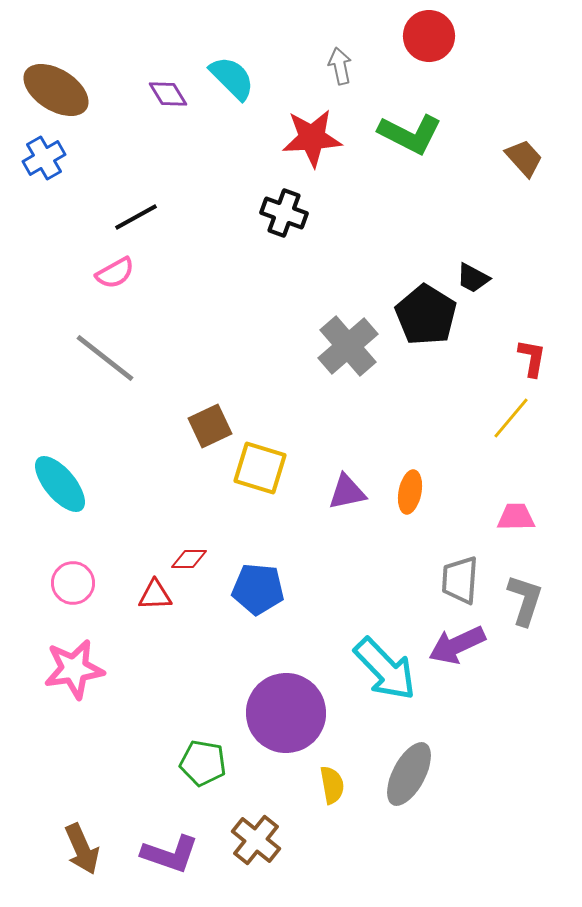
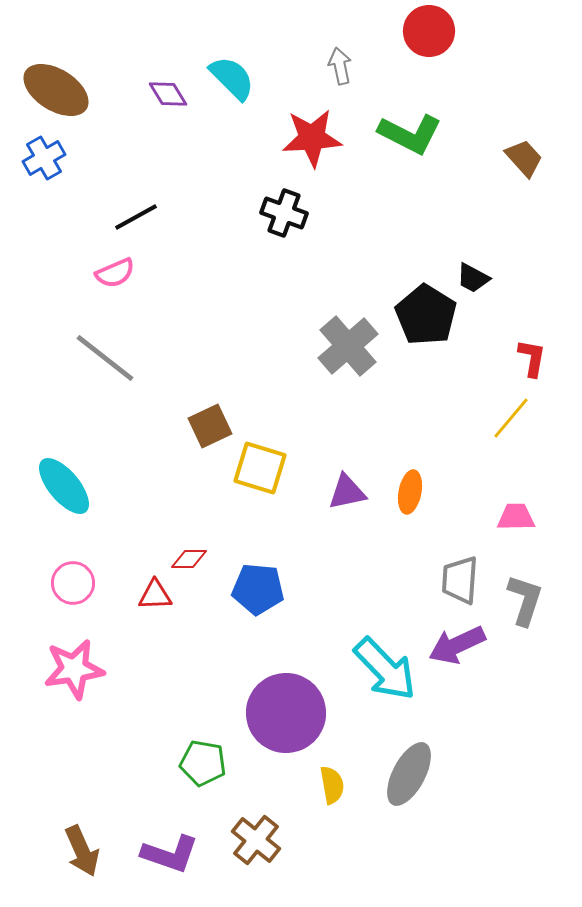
red circle: moved 5 px up
pink semicircle: rotated 6 degrees clockwise
cyan ellipse: moved 4 px right, 2 px down
brown arrow: moved 2 px down
